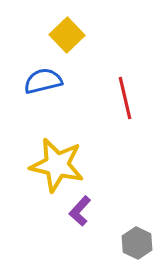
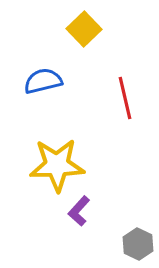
yellow square: moved 17 px right, 6 px up
yellow star: rotated 14 degrees counterclockwise
purple L-shape: moved 1 px left
gray hexagon: moved 1 px right, 1 px down
